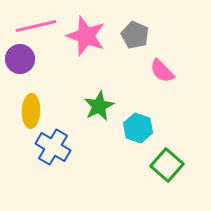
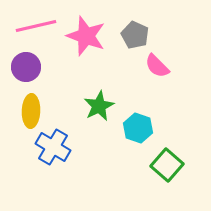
purple circle: moved 6 px right, 8 px down
pink semicircle: moved 5 px left, 5 px up
